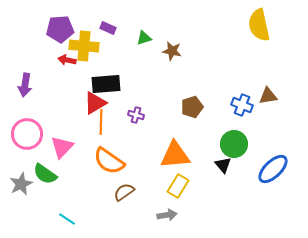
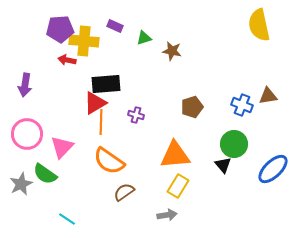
purple rectangle: moved 7 px right, 2 px up
yellow cross: moved 5 px up
